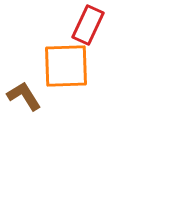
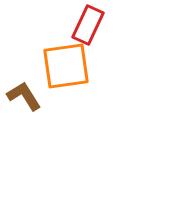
orange square: rotated 6 degrees counterclockwise
